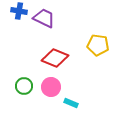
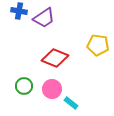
purple trapezoid: rotated 120 degrees clockwise
pink circle: moved 1 px right, 2 px down
cyan rectangle: rotated 16 degrees clockwise
